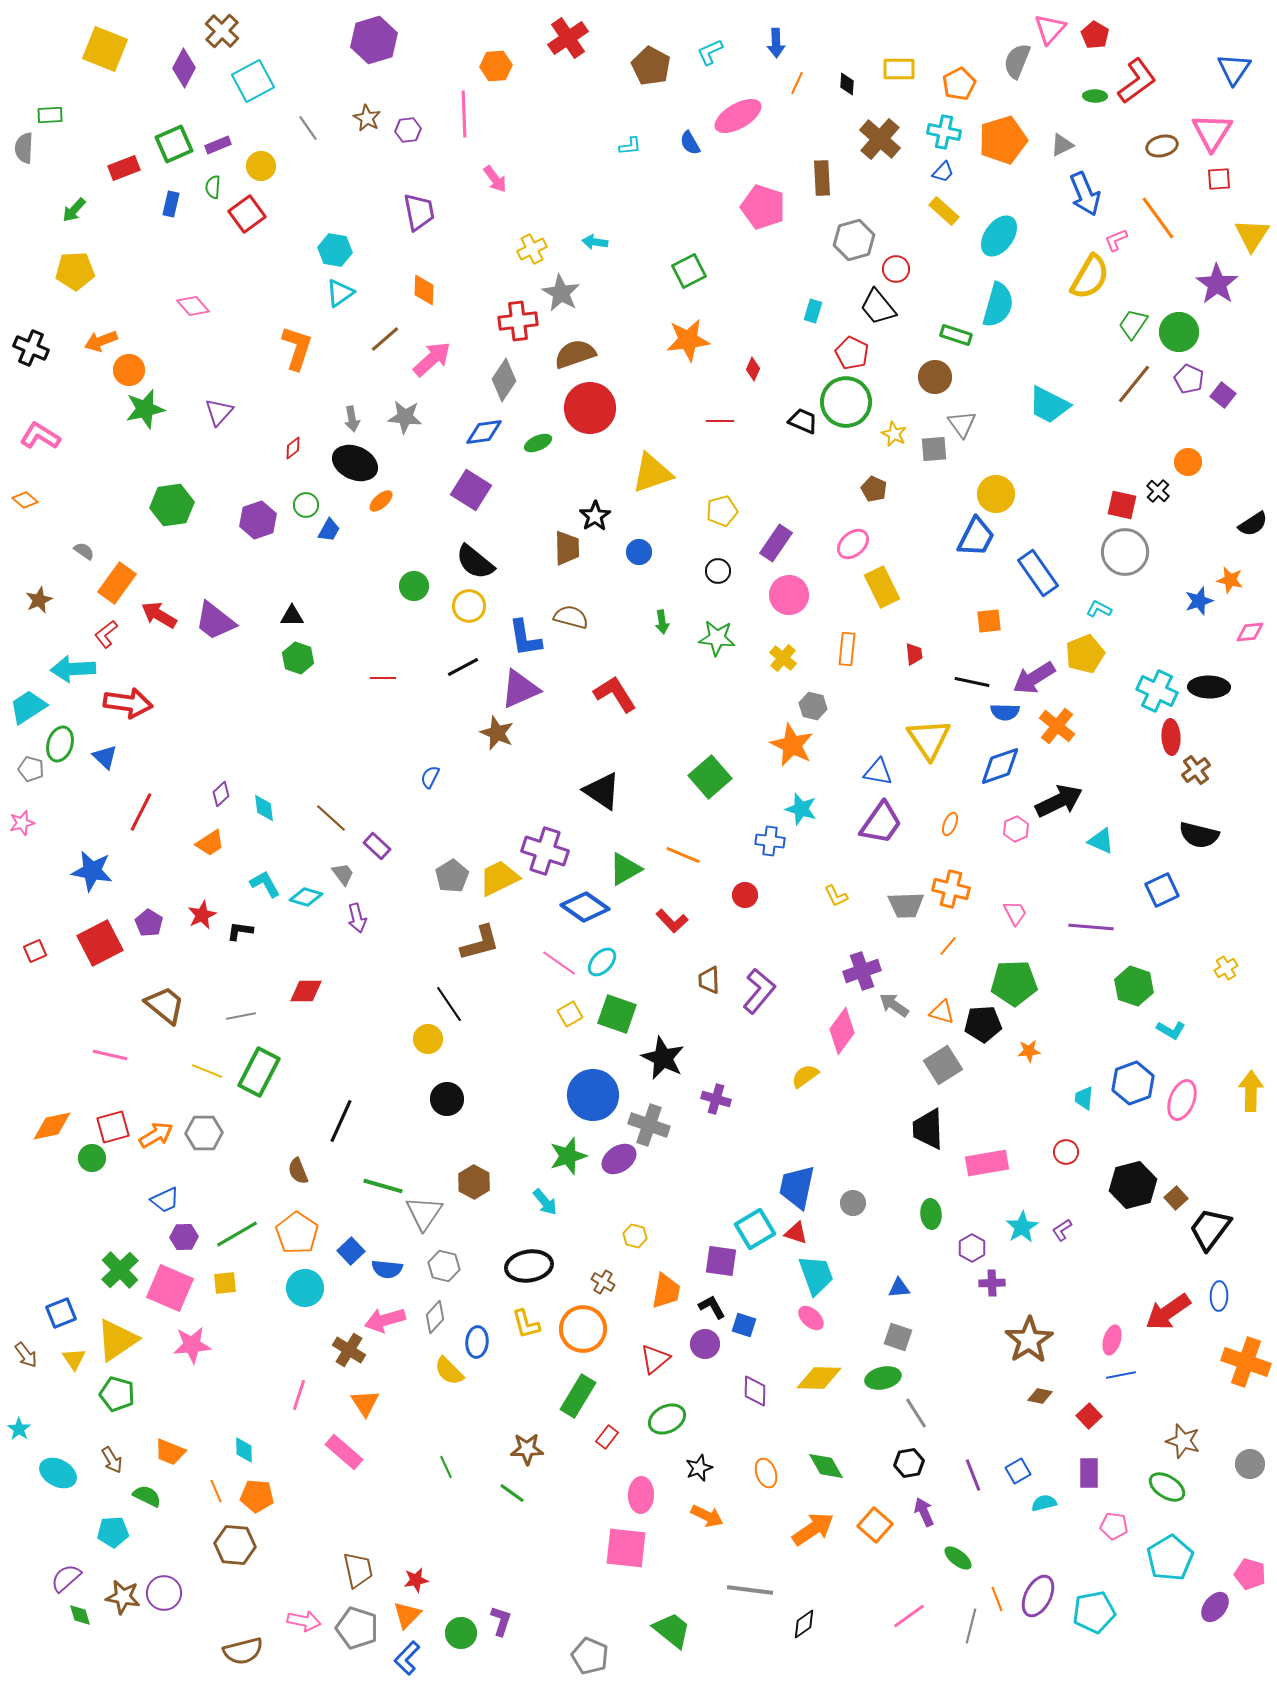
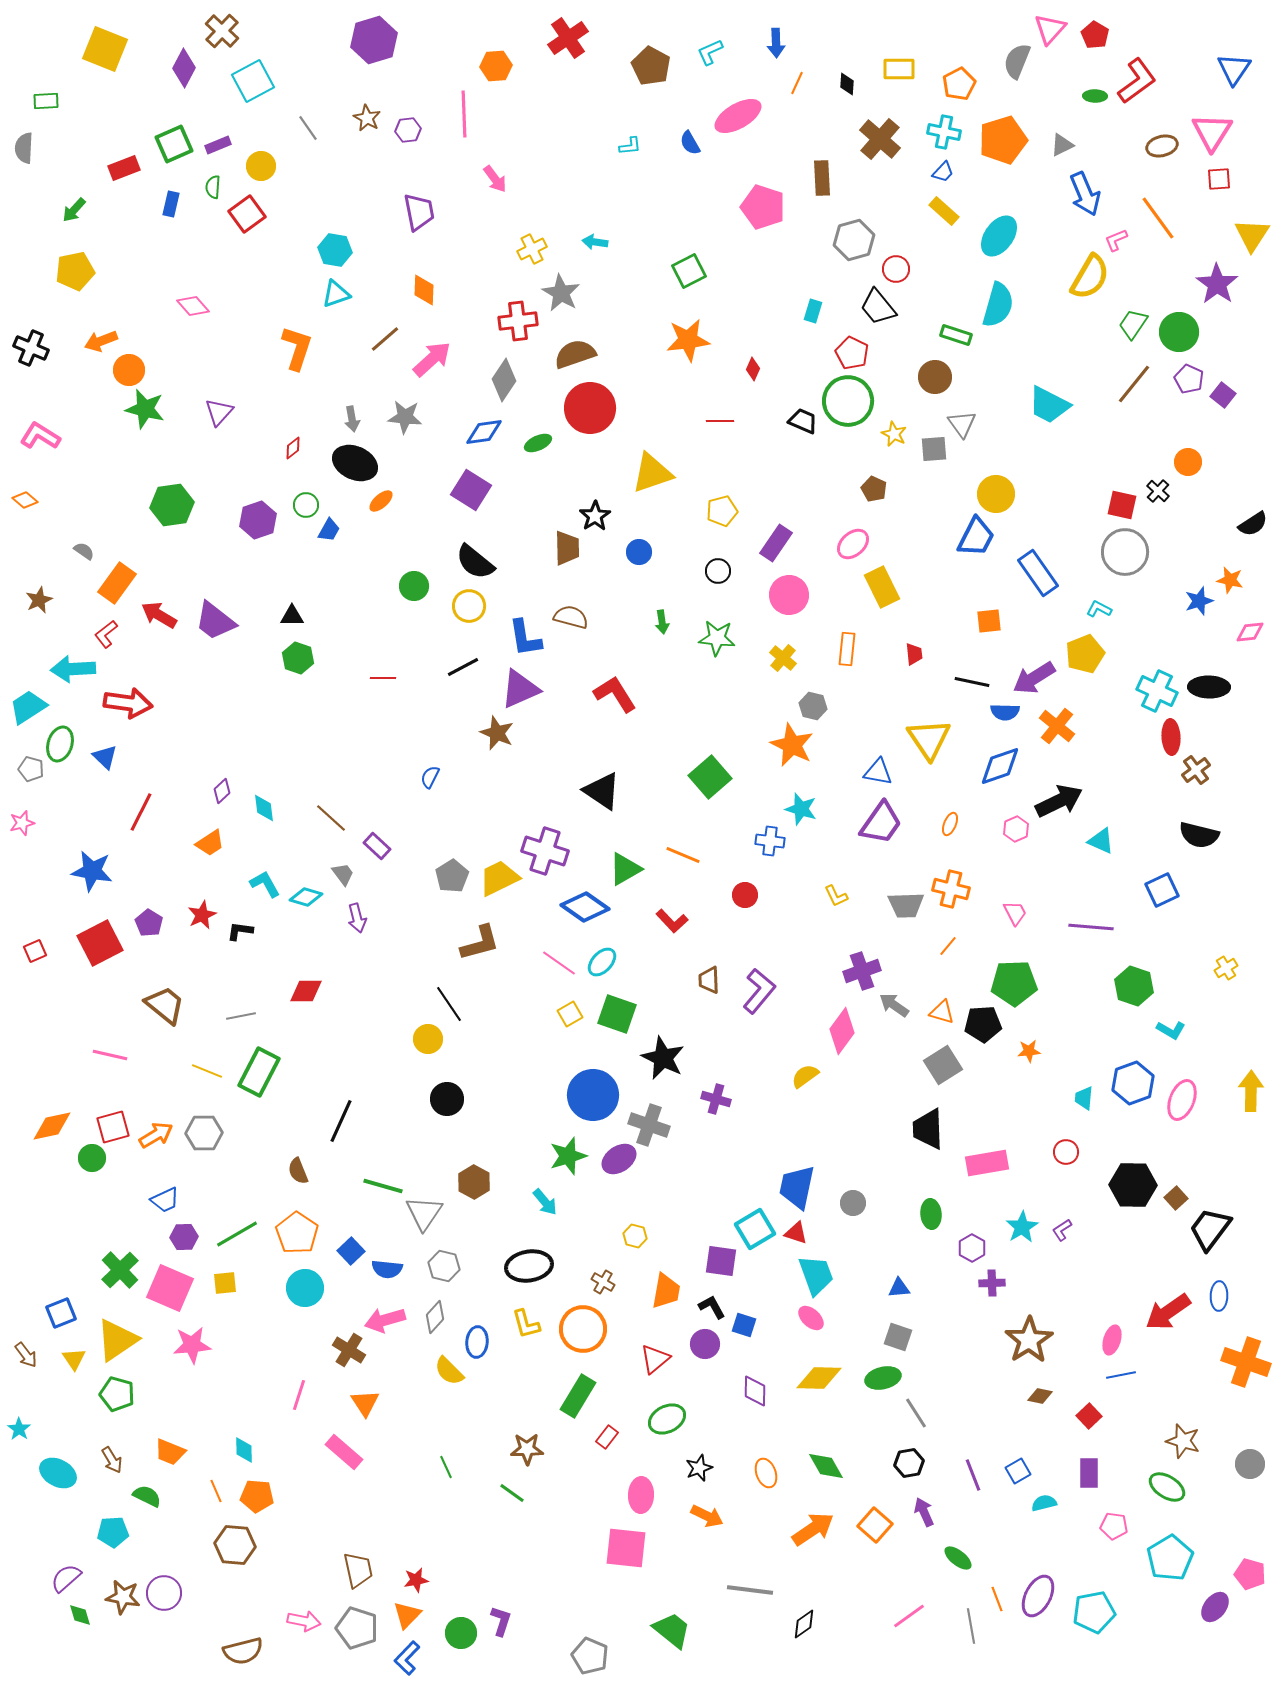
green rectangle at (50, 115): moved 4 px left, 14 px up
yellow pentagon at (75, 271): rotated 9 degrees counterclockwise
cyan triangle at (340, 293): moved 4 px left, 1 px down; rotated 16 degrees clockwise
green circle at (846, 402): moved 2 px right, 1 px up
green star at (145, 409): rotated 27 degrees clockwise
purple diamond at (221, 794): moved 1 px right, 3 px up
black hexagon at (1133, 1185): rotated 15 degrees clockwise
gray line at (971, 1626): rotated 24 degrees counterclockwise
